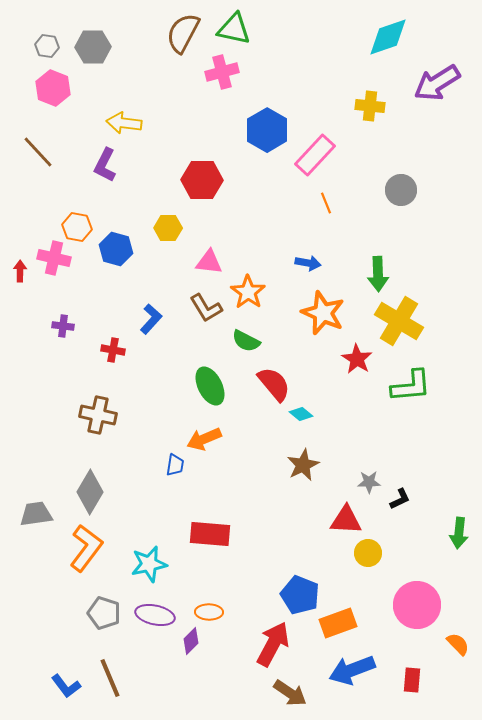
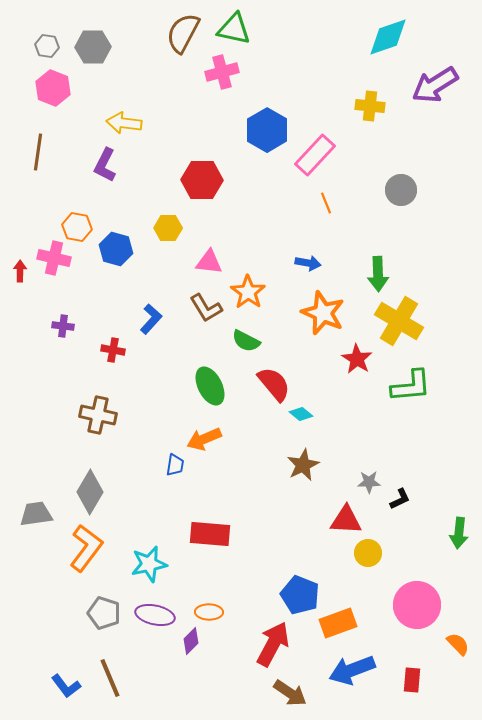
purple arrow at (437, 83): moved 2 px left, 2 px down
brown line at (38, 152): rotated 51 degrees clockwise
